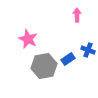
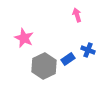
pink arrow: rotated 16 degrees counterclockwise
pink star: moved 4 px left, 1 px up
gray hexagon: rotated 15 degrees counterclockwise
